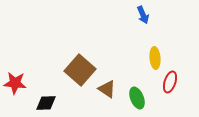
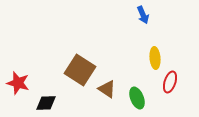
brown square: rotated 8 degrees counterclockwise
red star: moved 3 px right; rotated 10 degrees clockwise
